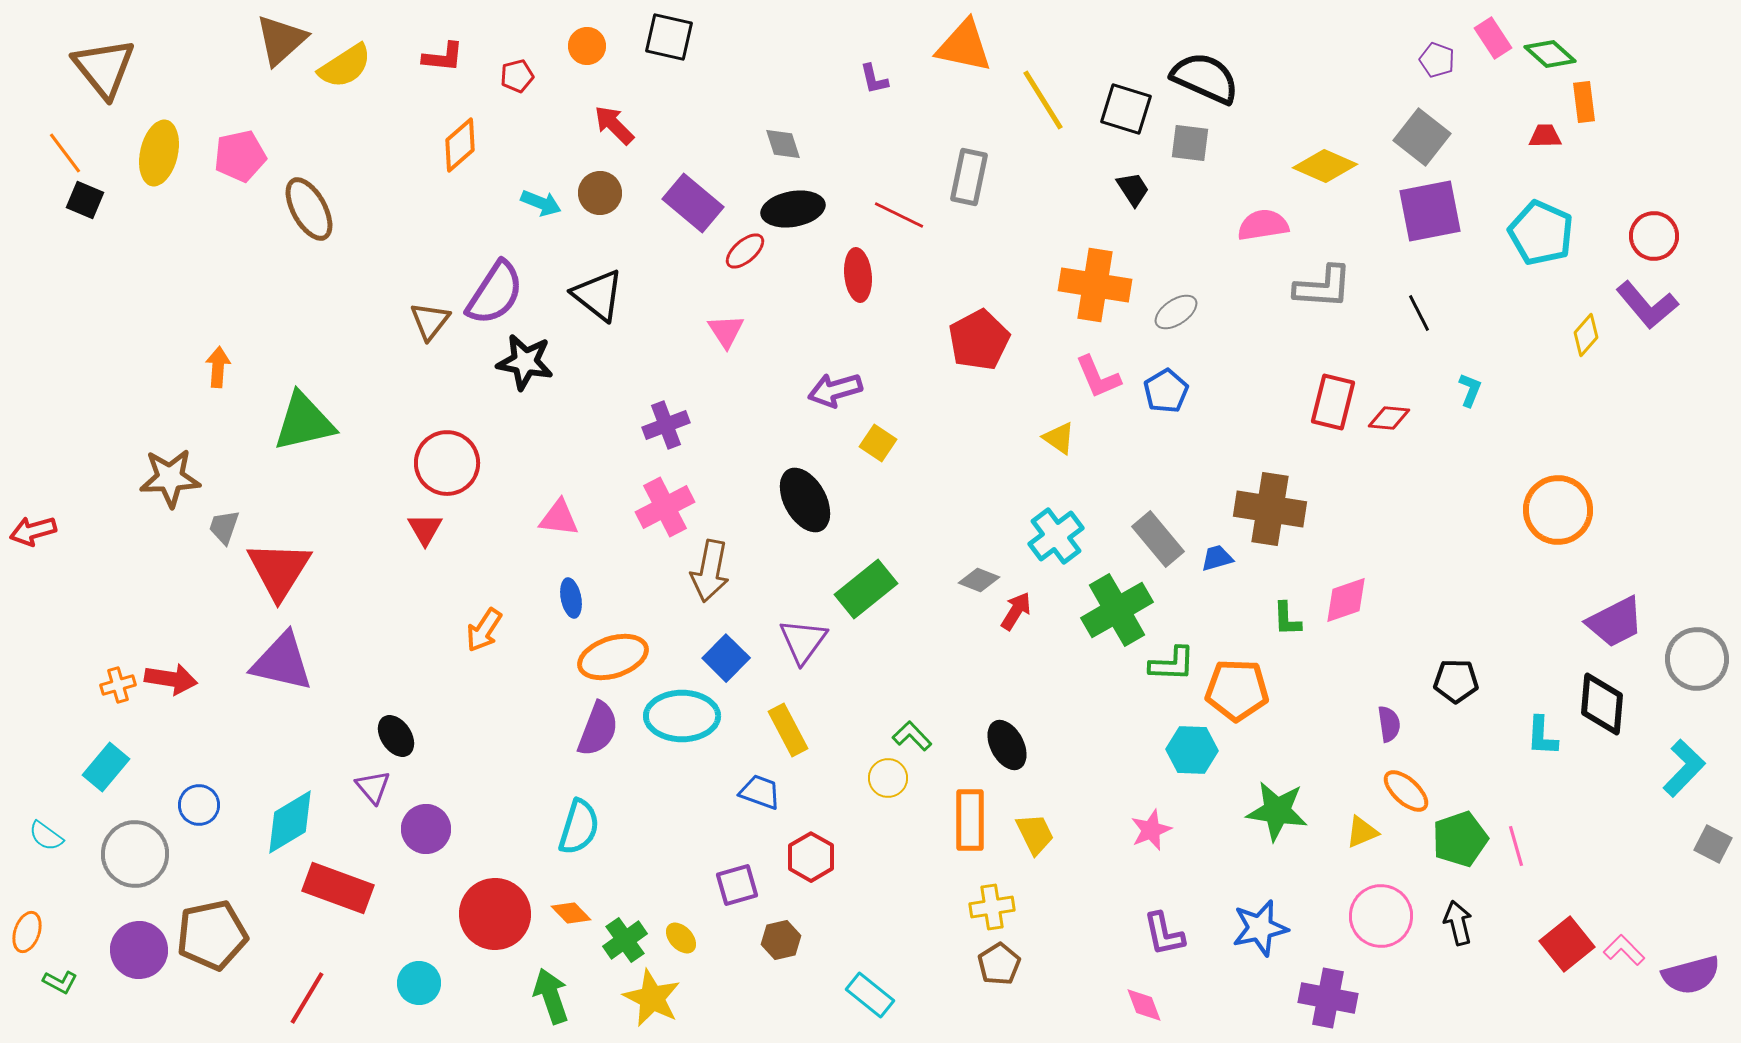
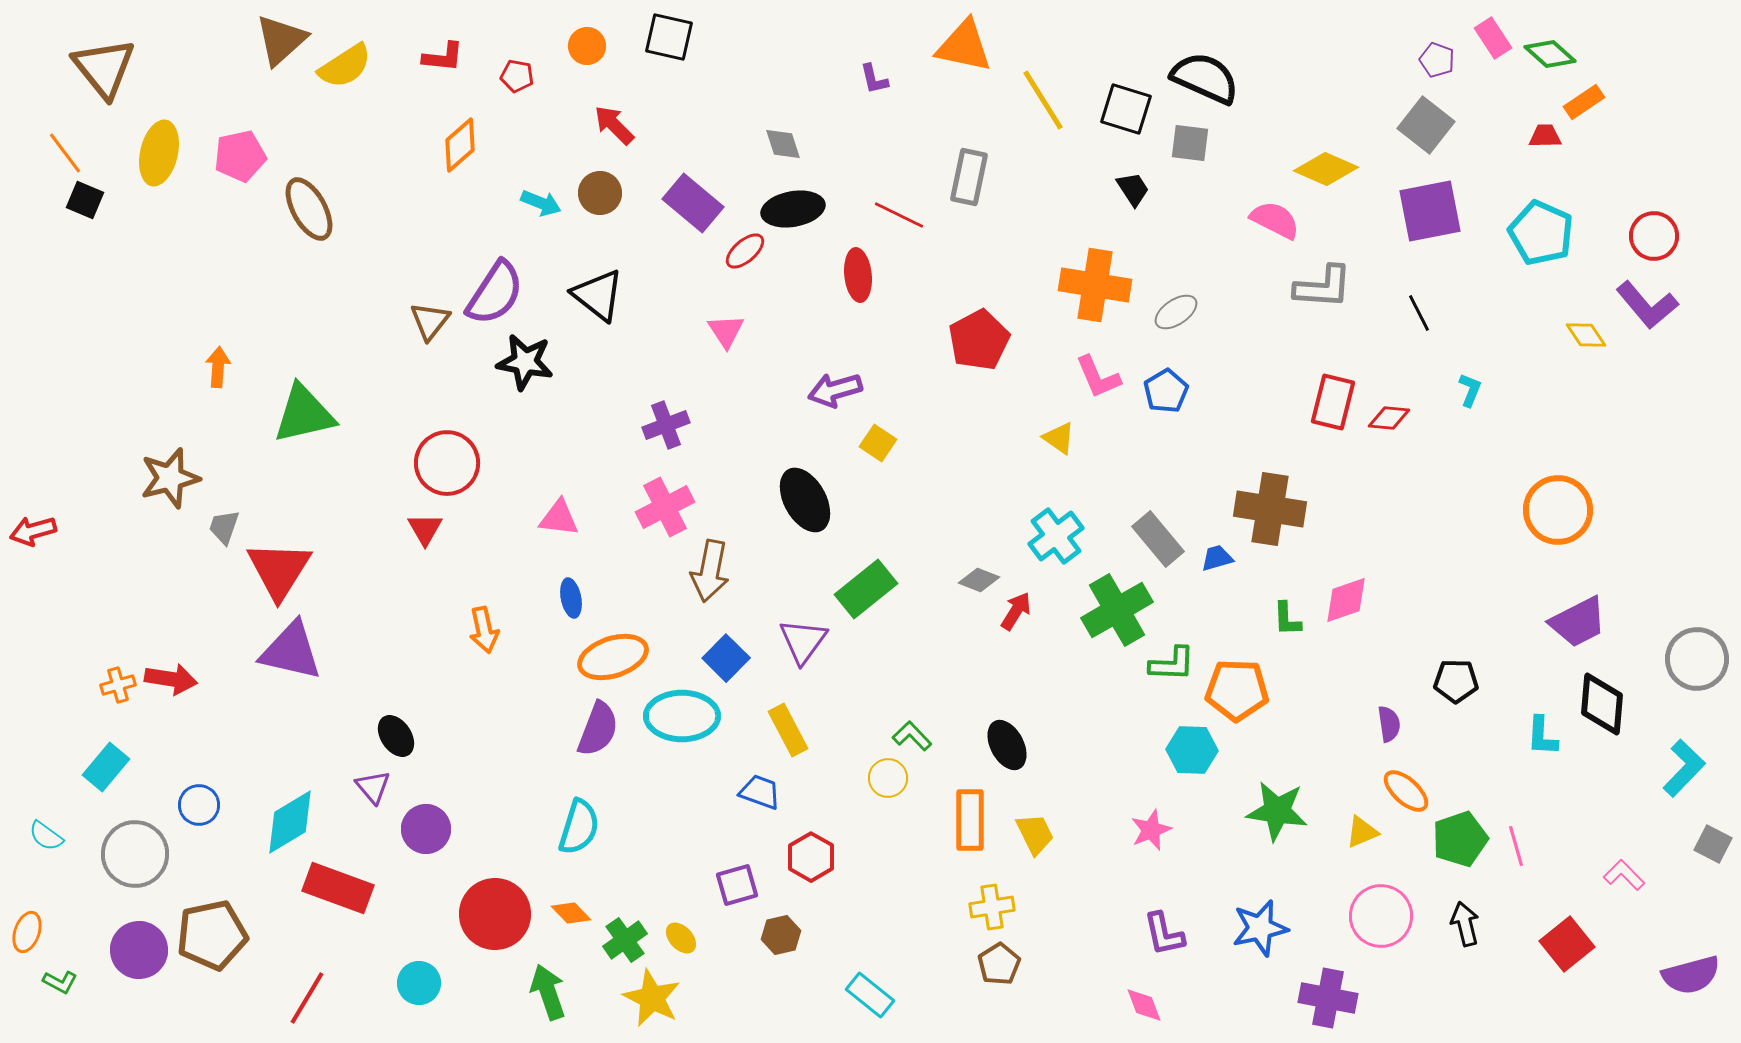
red pentagon at (517, 76): rotated 24 degrees clockwise
orange rectangle at (1584, 102): rotated 63 degrees clockwise
gray square at (1422, 137): moved 4 px right, 12 px up
yellow diamond at (1325, 166): moved 1 px right, 3 px down
pink semicircle at (1263, 225): moved 12 px right, 5 px up; rotated 36 degrees clockwise
yellow diamond at (1586, 335): rotated 75 degrees counterclockwise
green triangle at (304, 422): moved 8 px up
brown star at (170, 478): rotated 12 degrees counterclockwise
purple trapezoid at (1615, 622): moved 37 px left
orange arrow at (484, 630): rotated 45 degrees counterclockwise
purple triangle at (282, 662): moved 9 px right, 11 px up
black arrow at (1458, 923): moved 7 px right, 1 px down
brown hexagon at (781, 940): moved 5 px up
pink L-shape at (1624, 950): moved 75 px up
green arrow at (551, 996): moved 3 px left, 4 px up
